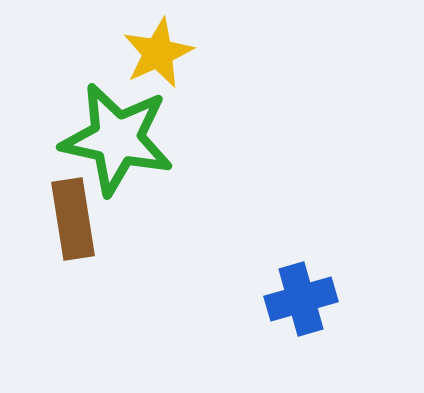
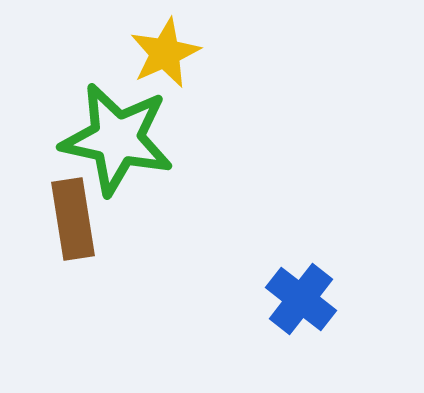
yellow star: moved 7 px right
blue cross: rotated 36 degrees counterclockwise
